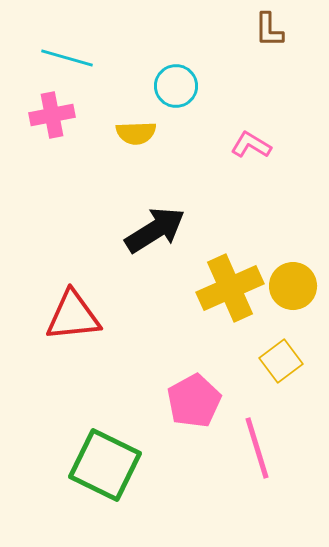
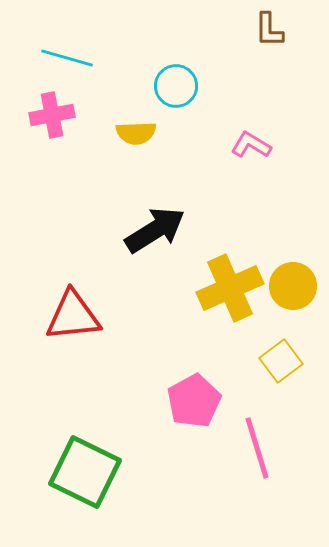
green square: moved 20 px left, 7 px down
